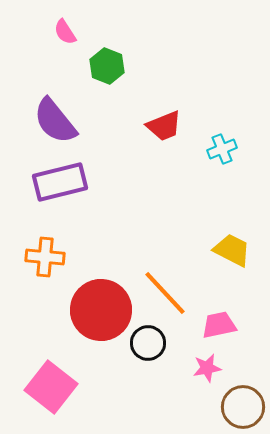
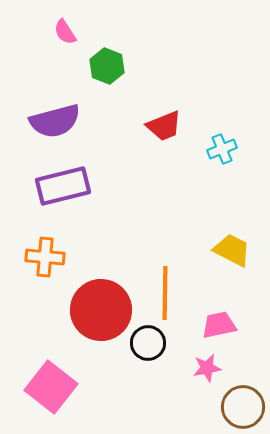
purple semicircle: rotated 66 degrees counterclockwise
purple rectangle: moved 3 px right, 4 px down
orange line: rotated 44 degrees clockwise
